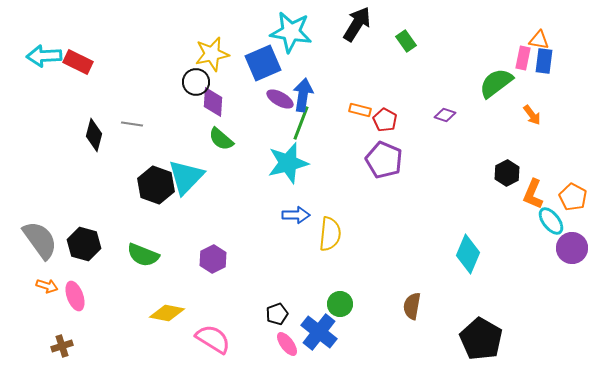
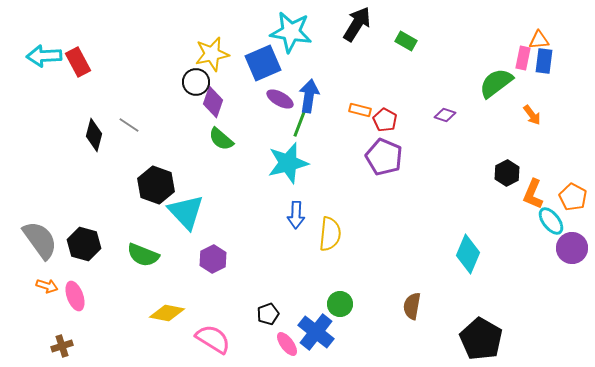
orange triangle at (539, 40): rotated 15 degrees counterclockwise
green rectangle at (406, 41): rotated 25 degrees counterclockwise
red rectangle at (78, 62): rotated 36 degrees clockwise
blue arrow at (303, 95): moved 6 px right, 1 px down
purple diamond at (213, 102): rotated 16 degrees clockwise
green line at (301, 123): moved 3 px up
gray line at (132, 124): moved 3 px left, 1 px down; rotated 25 degrees clockwise
purple pentagon at (384, 160): moved 3 px up
cyan triangle at (186, 177): moved 35 px down; rotated 27 degrees counterclockwise
blue arrow at (296, 215): rotated 92 degrees clockwise
black pentagon at (277, 314): moved 9 px left
blue cross at (319, 332): moved 3 px left
